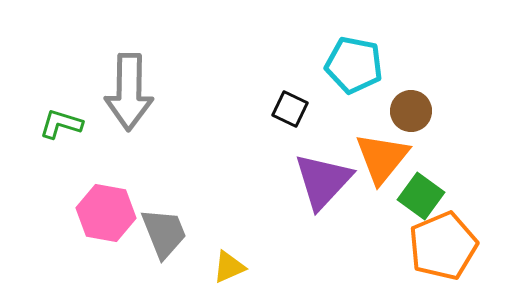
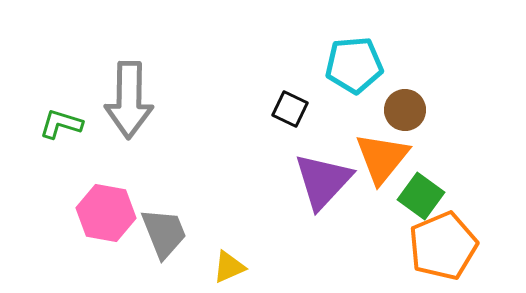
cyan pentagon: rotated 16 degrees counterclockwise
gray arrow: moved 8 px down
brown circle: moved 6 px left, 1 px up
